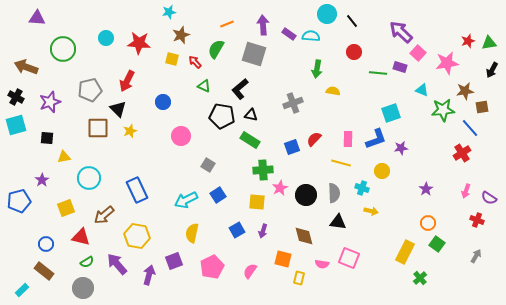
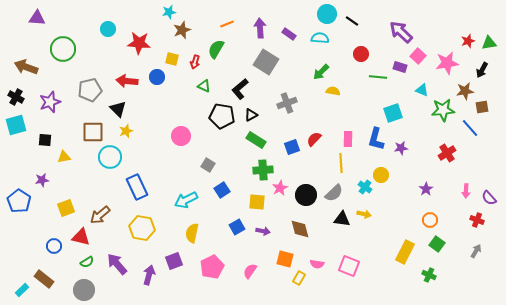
black line at (352, 21): rotated 16 degrees counterclockwise
purple arrow at (263, 25): moved 3 px left, 3 px down
brown star at (181, 35): moved 1 px right, 5 px up
cyan semicircle at (311, 36): moved 9 px right, 2 px down
cyan circle at (106, 38): moved 2 px right, 9 px up
red circle at (354, 52): moved 7 px right, 2 px down
pink square at (418, 53): moved 3 px down
gray square at (254, 54): moved 12 px right, 8 px down; rotated 15 degrees clockwise
red arrow at (195, 62): rotated 120 degrees counterclockwise
green arrow at (317, 69): moved 4 px right, 3 px down; rotated 36 degrees clockwise
black arrow at (492, 70): moved 10 px left
green line at (378, 73): moved 4 px down
red arrow at (127, 81): rotated 70 degrees clockwise
blue circle at (163, 102): moved 6 px left, 25 px up
gray cross at (293, 103): moved 6 px left
cyan square at (391, 113): moved 2 px right
black triangle at (251, 115): rotated 40 degrees counterclockwise
brown square at (98, 128): moved 5 px left, 4 px down
yellow star at (130, 131): moved 4 px left
black square at (47, 138): moved 2 px left, 2 px down
blue L-shape at (376, 139): rotated 125 degrees clockwise
green rectangle at (250, 140): moved 6 px right
red cross at (462, 153): moved 15 px left
yellow line at (341, 163): rotated 72 degrees clockwise
yellow circle at (382, 171): moved 1 px left, 4 px down
cyan circle at (89, 178): moved 21 px right, 21 px up
purple star at (42, 180): rotated 24 degrees clockwise
cyan cross at (362, 188): moved 3 px right, 1 px up; rotated 16 degrees clockwise
blue rectangle at (137, 190): moved 3 px up
pink arrow at (466, 191): rotated 16 degrees counterclockwise
gray semicircle at (334, 193): rotated 48 degrees clockwise
blue square at (218, 195): moved 4 px right, 5 px up
purple semicircle at (489, 198): rotated 14 degrees clockwise
blue pentagon at (19, 201): rotated 25 degrees counterclockwise
yellow arrow at (371, 211): moved 7 px left, 3 px down
brown arrow at (104, 215): moved 4 px left
black triangle at (338, 222): moved 4 px right, 3 px up
orange circle at (428, 223): moved 2 px right, 3 px up
blue square at (237, 230): moved 3 px up
purple arrow at (263, 231): rotated 96 degrees counterclockwise
yellow hexagon at (137, 236): moved 5 px right, 8 px up
brown diamond at (304, 236): moved 4 px left, 7 px up
blue circle at (46, 244): moved 8 px right, 2 px down
gray arrow at (476, 256): moved 5 px up
pink square at (349, 258): moved 8 px down
orange square at (283, 259): moved 2 px right
pink semicircle at (322, 264): moved 5 px left
brown rectangle at (44, 271): moved 8 px down
yellow rectangle at (299, 278): rotated 16 degrees clockwise
green cross at (420, 278): moved 9 px right, 3 px up; rotated 24 degrees counterclockwise
gray circle at (83, 288): moved 1 px right, 2 px down
